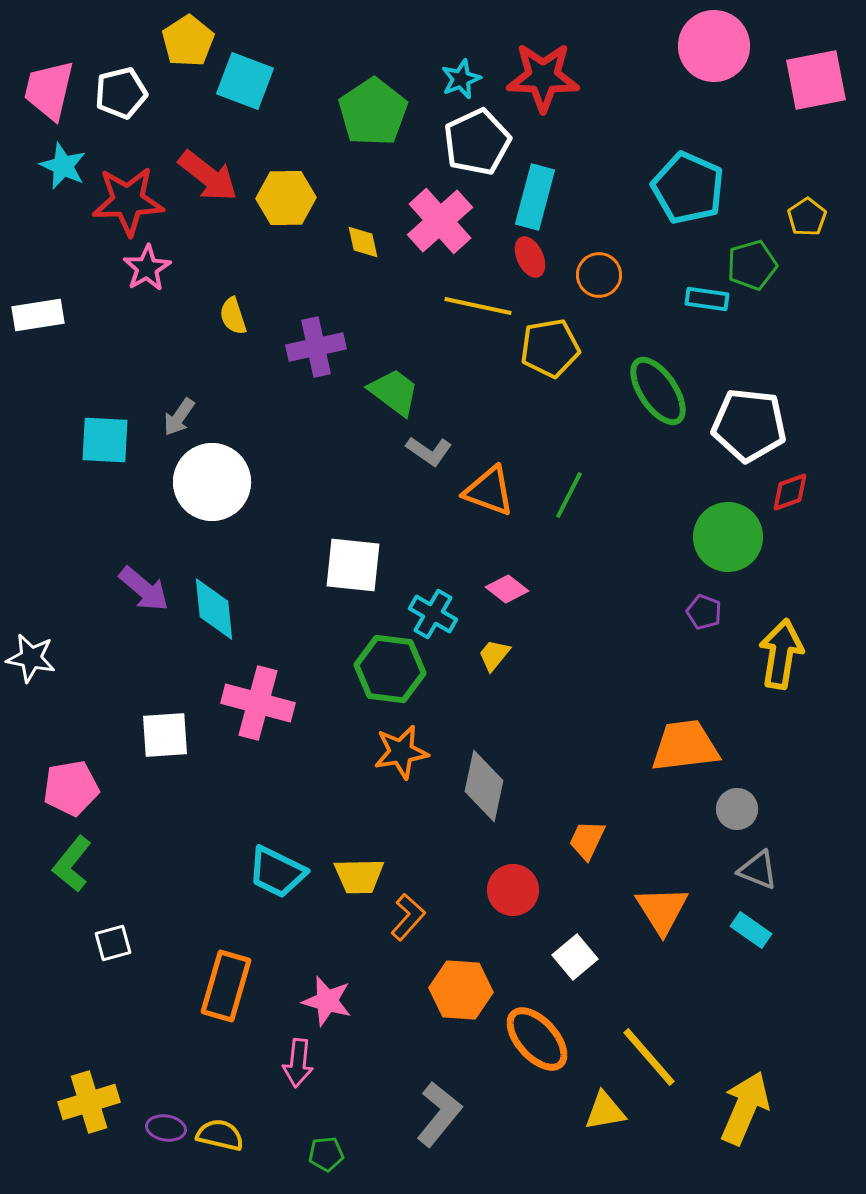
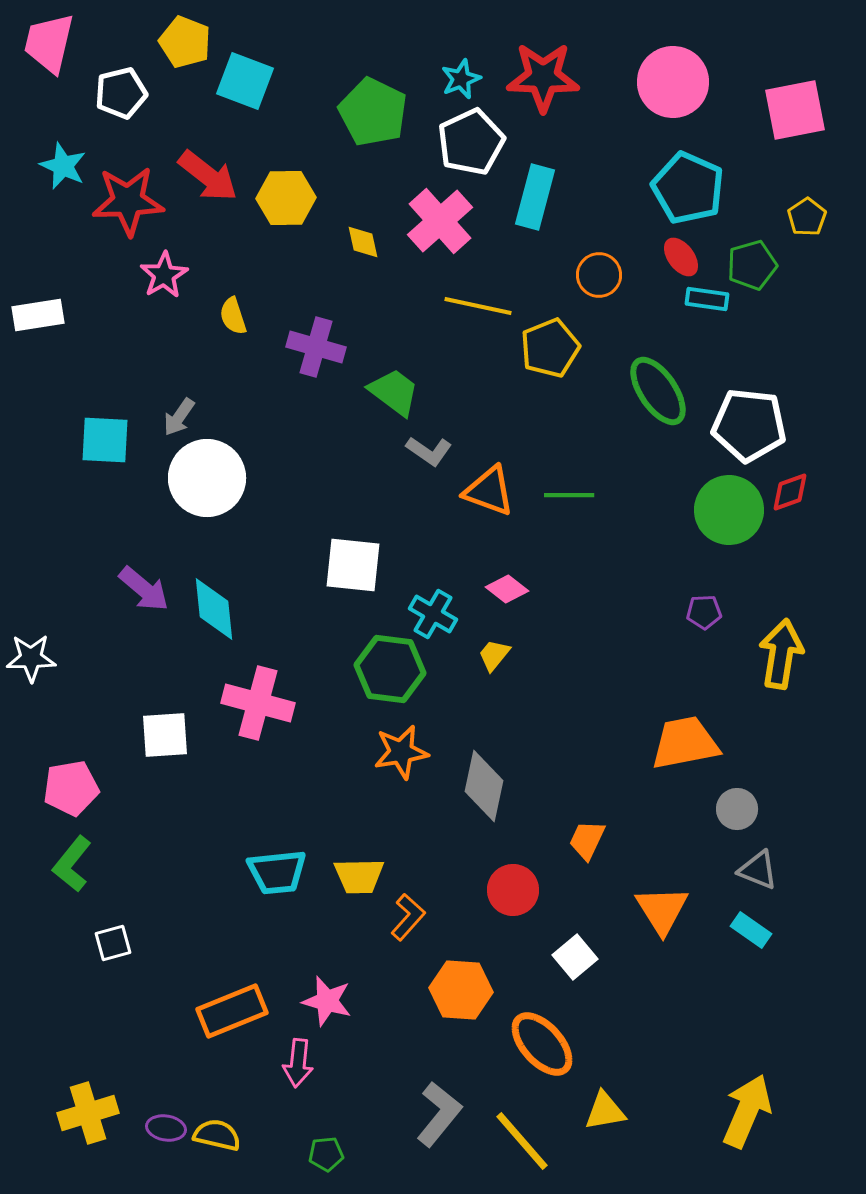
yellow pentagon at (188, 41): moved 3 px left, 1 px down; rotated 18 degrees counterclockwise
pink circle at (714, 46): moved 41 px left, 36 px down
pink square at (816, 80): moved 21 px left, 30 px down
pink trapezoid at (49, 90): moved 47 px up
green pentagon at (373, 112): rotated 12 degrees counterclockwise
white pentagon at (477, 142): moved 6 px left
red ellipse at (530, 257): moved 151 px right; rotated 12 degrees counterclockwise
pink star at (147, 268): moved 17 px right, 7 px down
purple cross at (316, 347): rotated 28 degrees clockwise
yellow pentagon at (550, 348): rotated 12 degrees counterclockwise
white circle at (212, 482): moved 5 px left, 4 px up
green line at (569, 495): rotated 63 degrees clockwise
green circle at (728, 537): moved 1 px right, 27 px up
purple pentagon at (704, 612): rotated 24 degrees counterclockwise
white star at (31, 658): rotated 12 degrees counterclockwise
orange trapezoid at (685, 746): moved 3 px up; rotated 4 degrees counterclockwise
cyan trapezoid at (277, 872): rotated 32 degrees counterclockwise
orange rectangle at (226, 986): moved 6 px right, 25 px down; rotated 52 degrees clockwise
orange ellipse at (537, 1039): moved 5 px right, 5 px down
yellow line at (649, 1057): moved 127 px left, 84 px down
yellow cross at (89, 1102): moved 1 px left, 11 px down
yellow arrow at (745, 1108): moved 2 px right, 3 px down
yellow semicircle at (220, 1135): moved 3 px left
